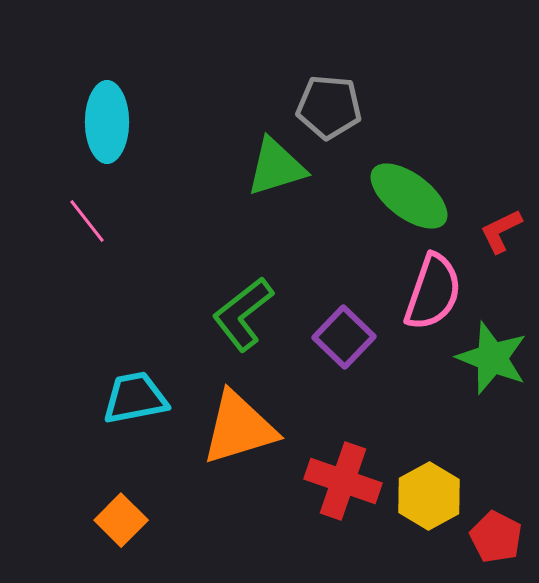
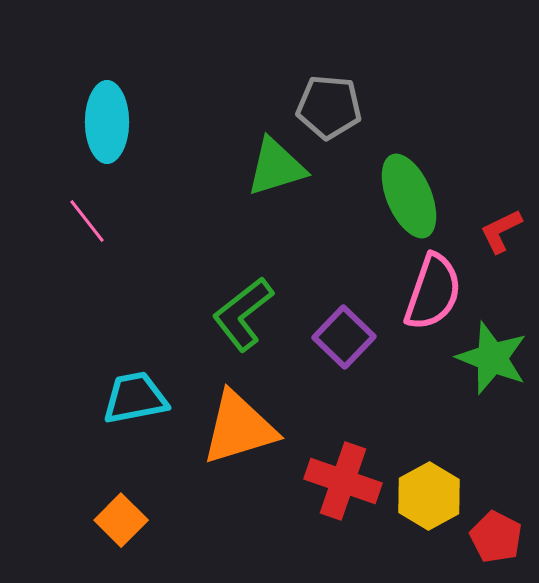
green ellipse: rotated 30 degrees clockwise
